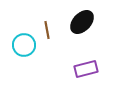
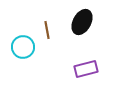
black ellipse: rotated 15 degrees counterclockwise
cyan circle: moved 1 px left, 2 px down
